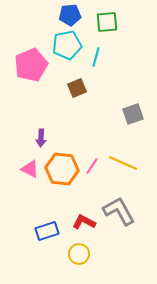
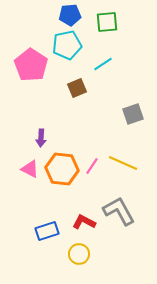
cyan line: moved 7 px right, 7 px down; rotated 42 degrees clockwise
pink pentagon: rotated 16 degrees counterclockwise
